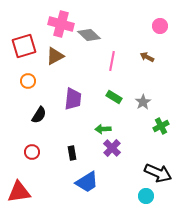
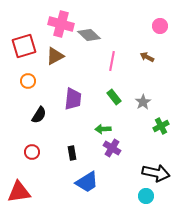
green rectangle: rotated 21 degrees clockwise
purple cross: rotated 12 degrees counterclockwise
black arrow: moved 2 px left; rotated 12 degrees counterclockwise
